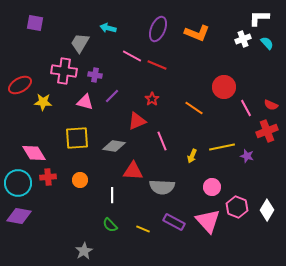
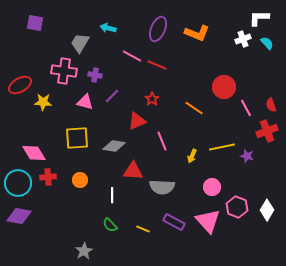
red semicircle at (271, 105): rotated 48 degrees clockwise
